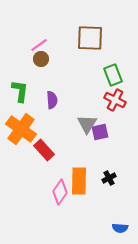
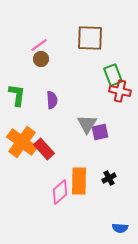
green L-shape: moved 3 px left, 4 px down
red cross: moved 5 px right, 9 px up; rotated 15 degrees counterclockwise
orange cross: moved 1 px right, 13 px down
red rectangle: moved 1 px up
pink diamond: rotated 15 degrees clockwise
